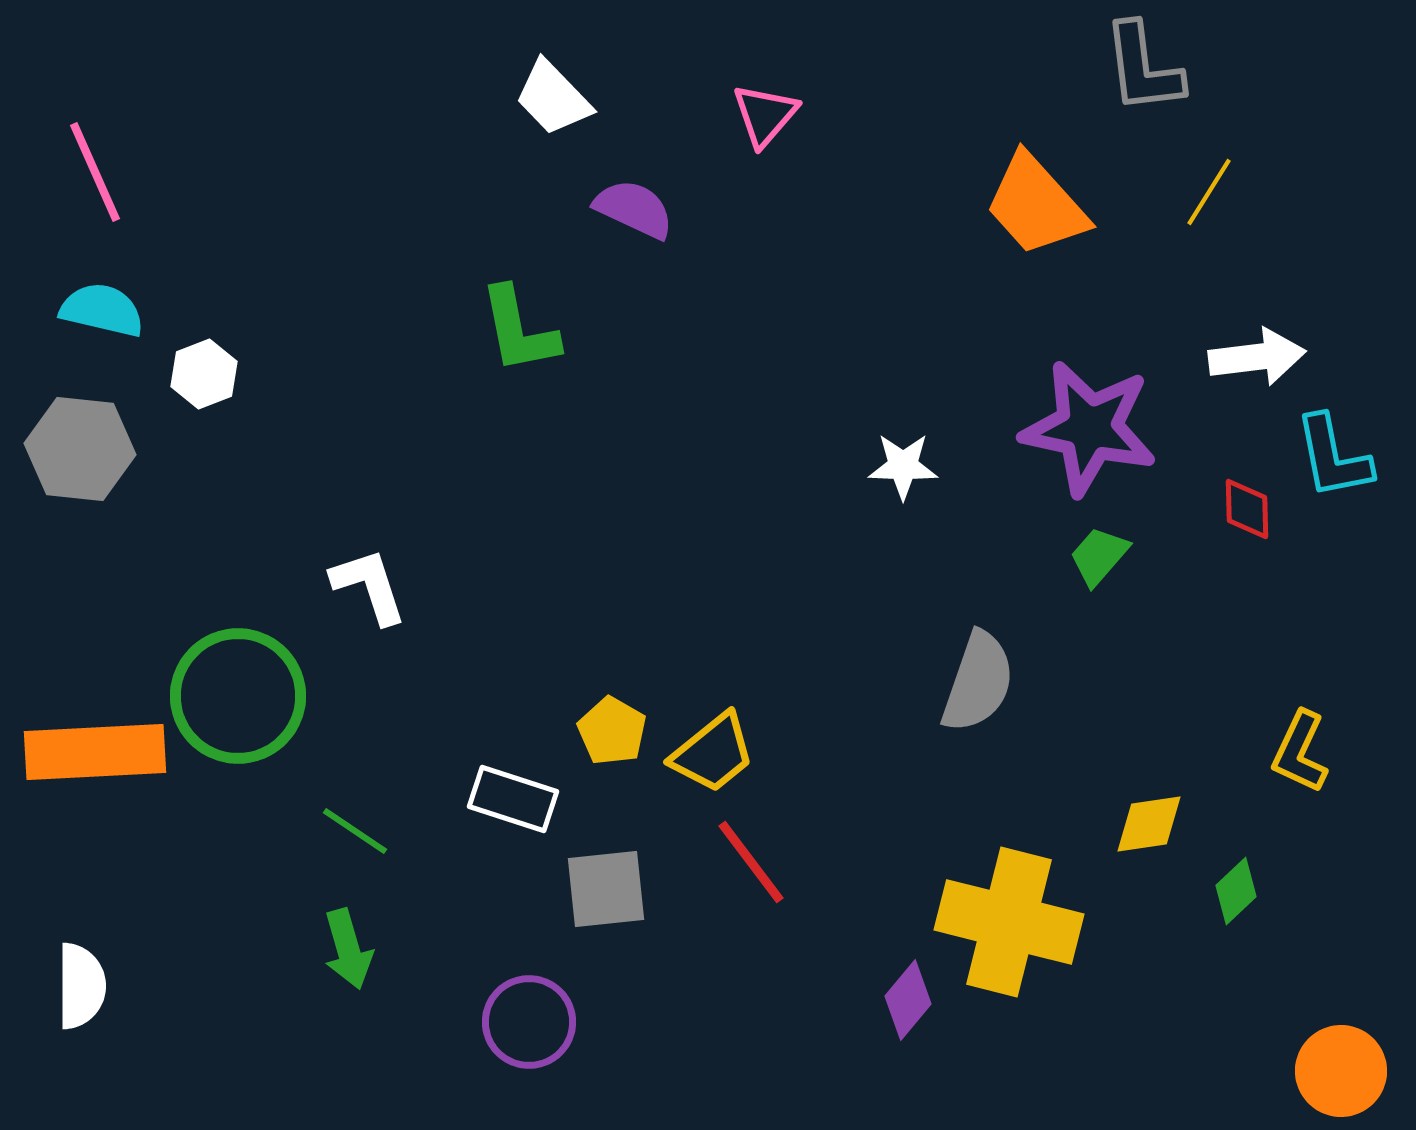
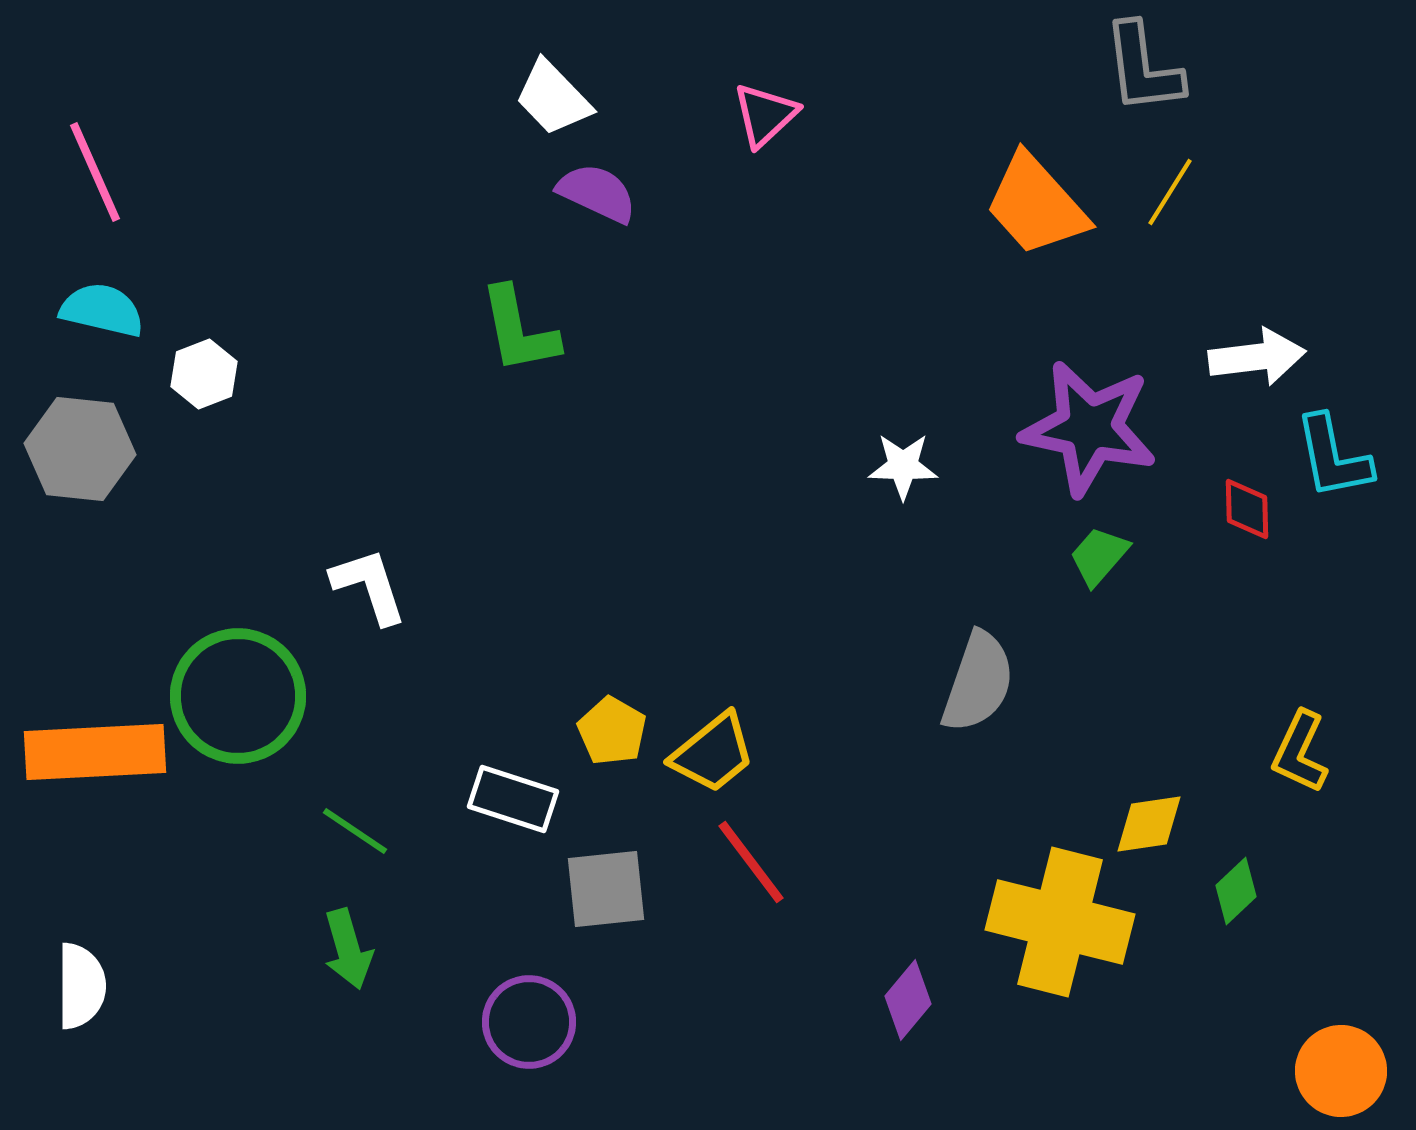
pink triangle: rotated 6 degrees clockwise
yellow line: moved 39 px left
purple semicircle: moved 37 px left, 16 px up
yellow cross: moved 51 px right
